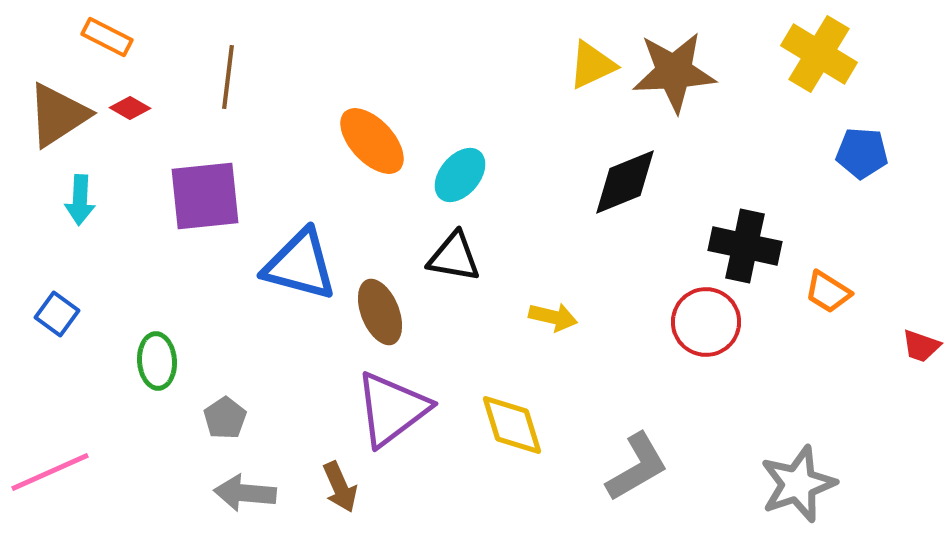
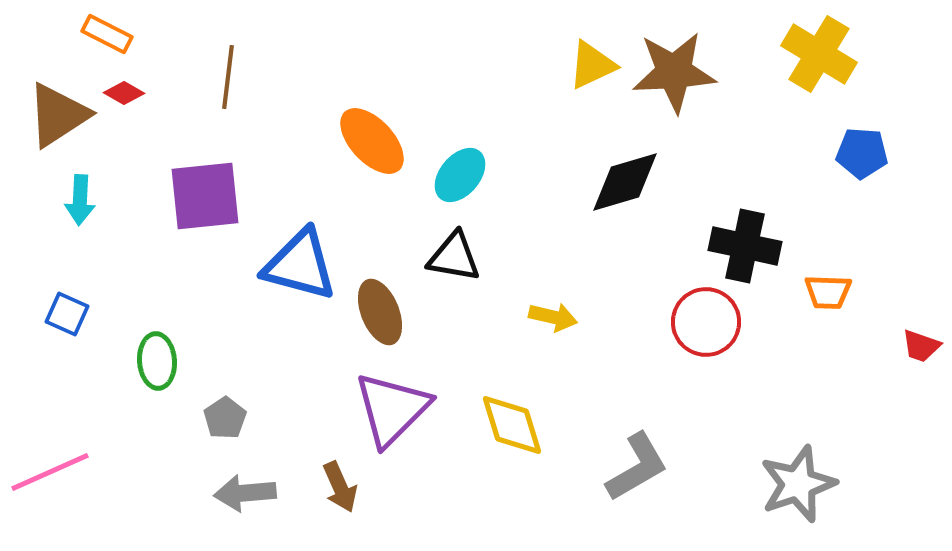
orange rectangle: moved 3 px up
red diamond: moved 6 px left, 15 px up
black diamond: rotated 6 degrees clockwise
orange trapezoid: rotated 30 degrees counterclockwise
blue square: moved 10 px right; rotated 12 degrees counterclockwise
purple triangle: rotated 8 degrees counterclockwise
gray arrow: rotated 10 degrees counterclockwise
